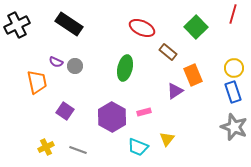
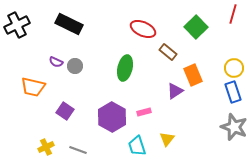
black rectangle: rotated 8 degrees counterclockwise
red ellipse: moved 1 px right, 1 px down
orange trapezoid: moved 4 px left, 5 px down; rotated 115 degrees clockwise
cyan trapezoid: moved 1 px left, 1 px up; rotated 50 degrees clockwise
